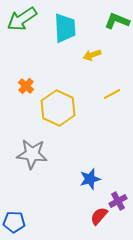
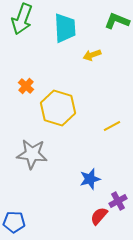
green arrow: rotated 36 degrees counterclockwise
yellow line: moved 32 px down
yellow hexagon: rotated 8 degrees counterclockwise
